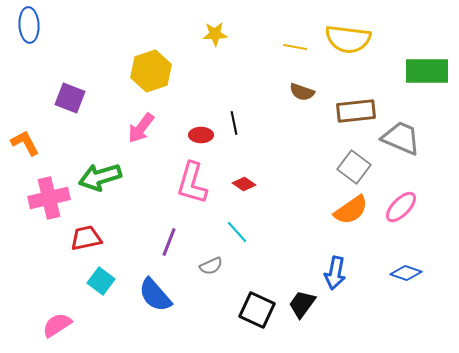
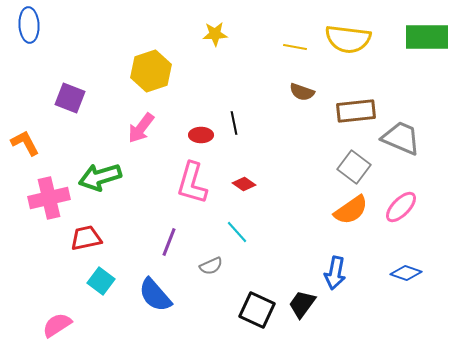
green rectangle: moved 34 px up
